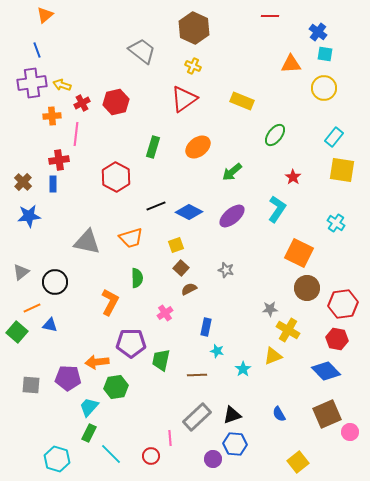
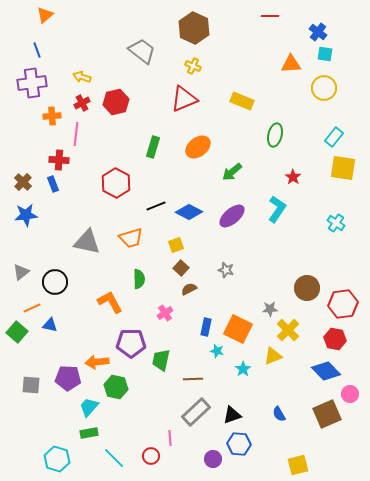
yellow arrow at (62, 85): moved 20 px right, 8 px up
red triangle at (184, 99): rotated 12 degrees clockwise
green ellipse at (275, 135): rotated 25 degrees counterclockwise
red cross at (59, 160): rotated 12 degrees clockwise
yellow square at (342, 170): moved 1 px right, 2 px up
red hexagon at (116, 177): moved 6 px down
blue rectangle at (53, 184): rotated 21 degrees counterclockwise
blue star at (29, 216): moved 3 px left, 1 px up
orange square at (299, 253): moved 61 px left, 76 px down
green semicircle at (137, 278): moved 2 px right, 1 px down
orange L-shape at (110, 302): rotated 56 degrees counterclockwise
yellow cross at (288, 330): rotated 15 degrees clockwise
red hexagon at (337, 339): moved 2 px left
brown line at (197, 375): moved 4 px left, 4 px down
green hexagon at (116, 387): rotated 20 degrees clockwise
gray rectangle at (197, 417): moved 1 px left, 5 px up
pink circle at (350, 432): moved 38 px up
green rectangle at (89, 433): rotated 54 degrees clockwise
blue hexagon at (235, 444): moved 4 px right
cyan line at (111, 454): moved 3 px right, 4 px down
yellow square at (298, 462): moved 3 px down; rotated 25 degrees clockwise
